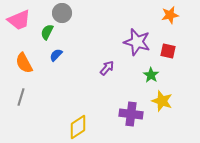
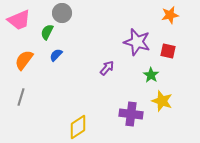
orange semicircle: moved 3 px up; rotated 65 degrees clockwise
